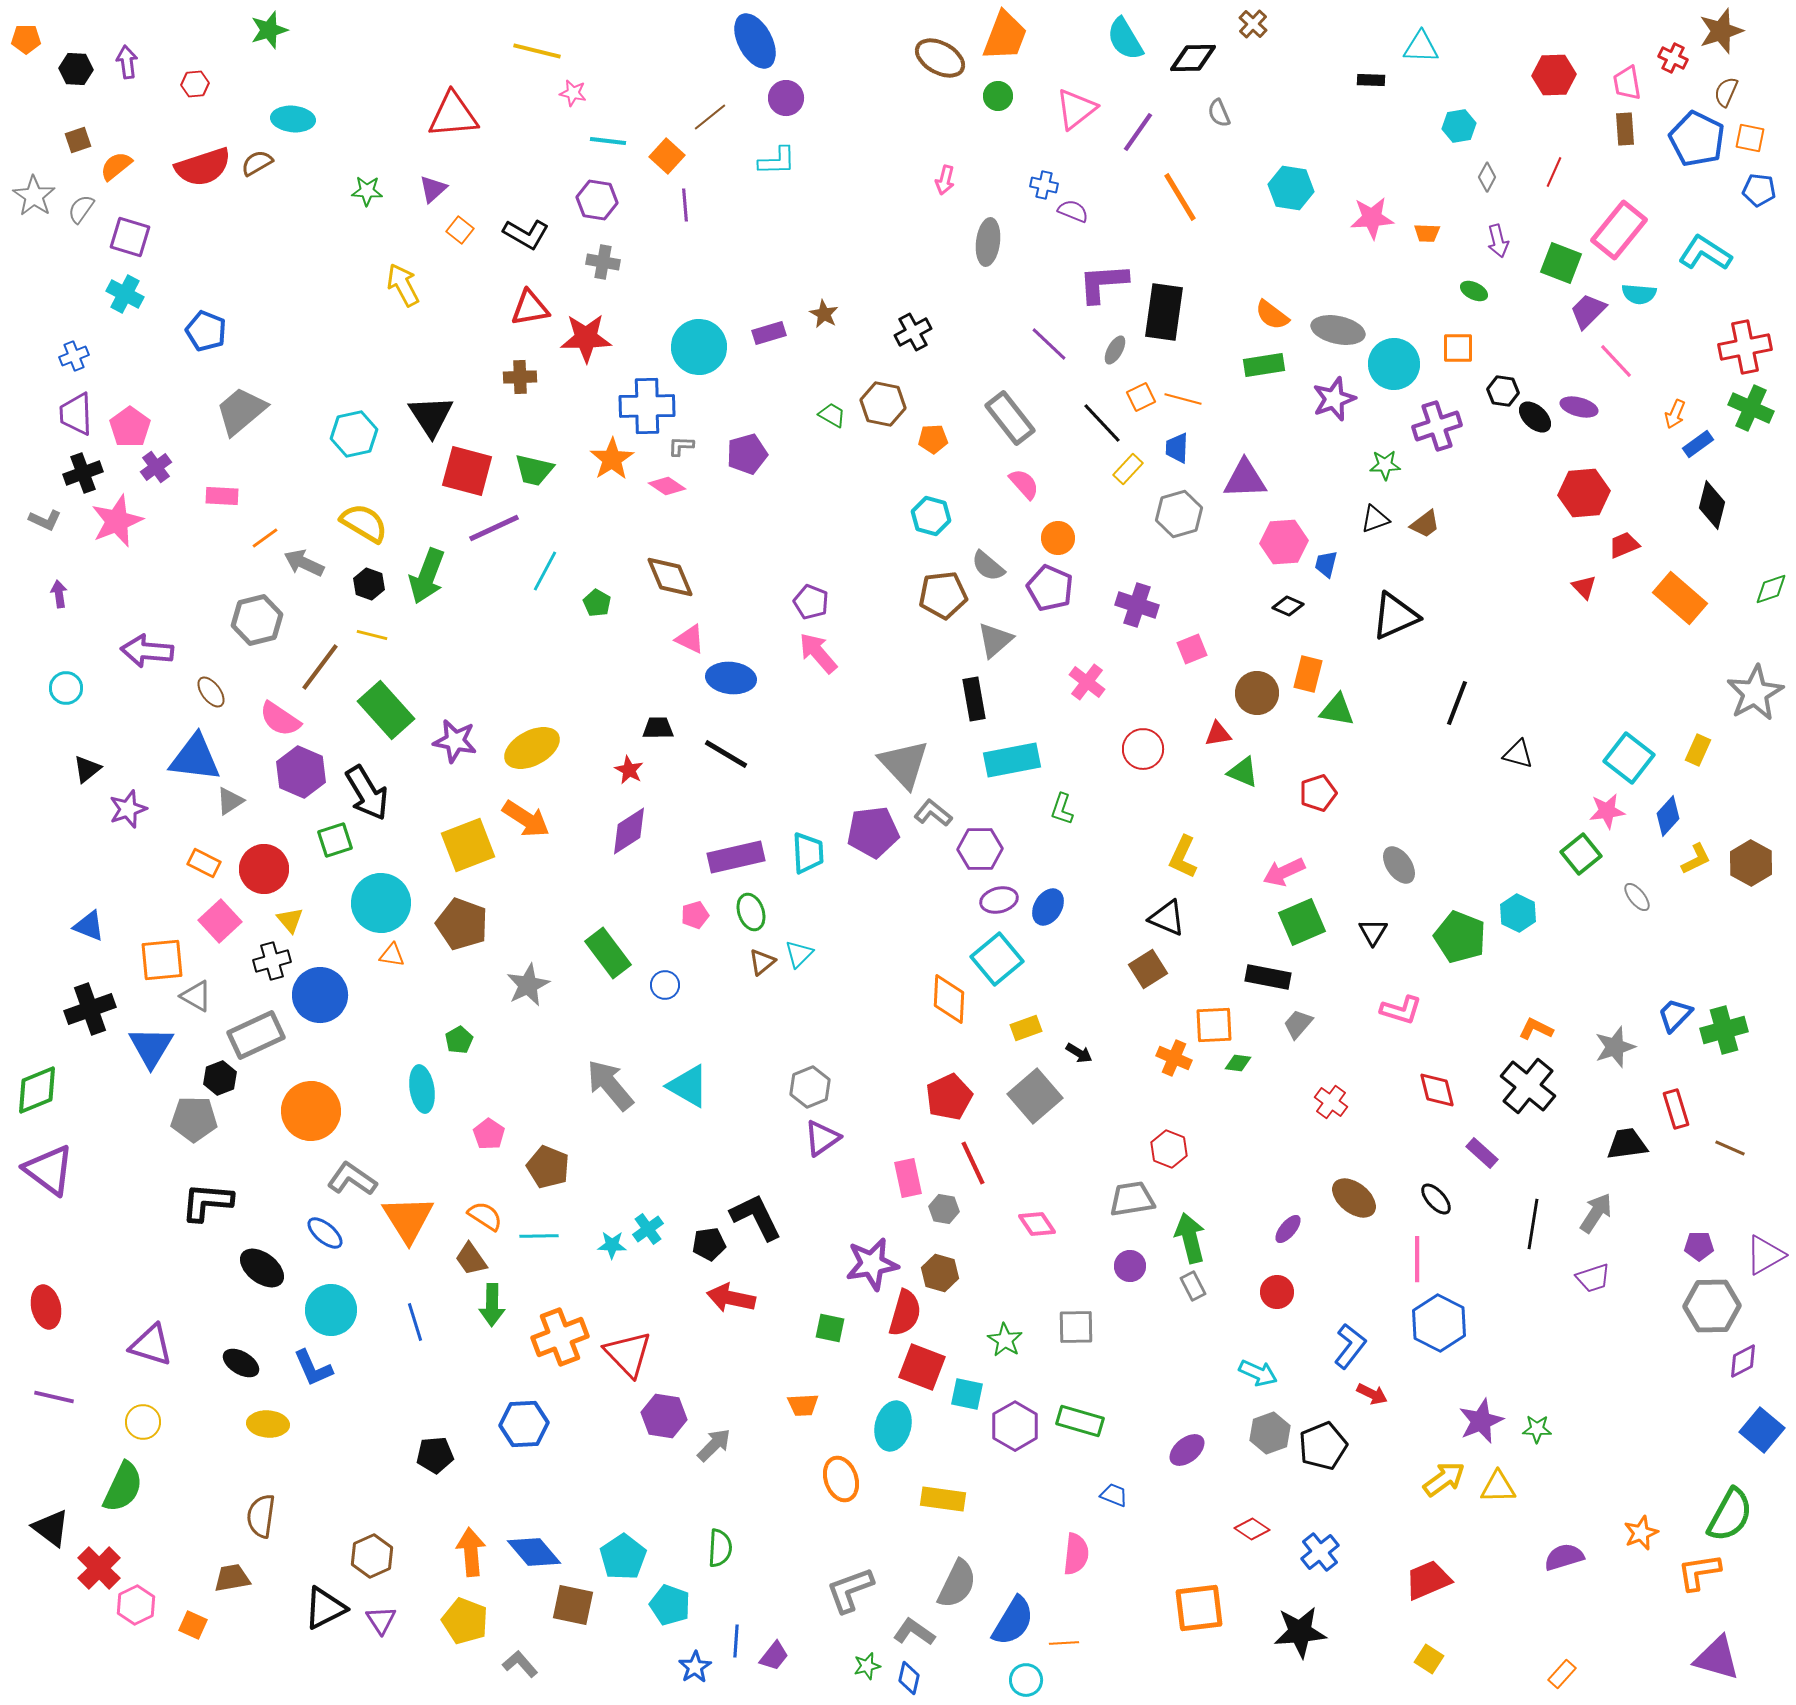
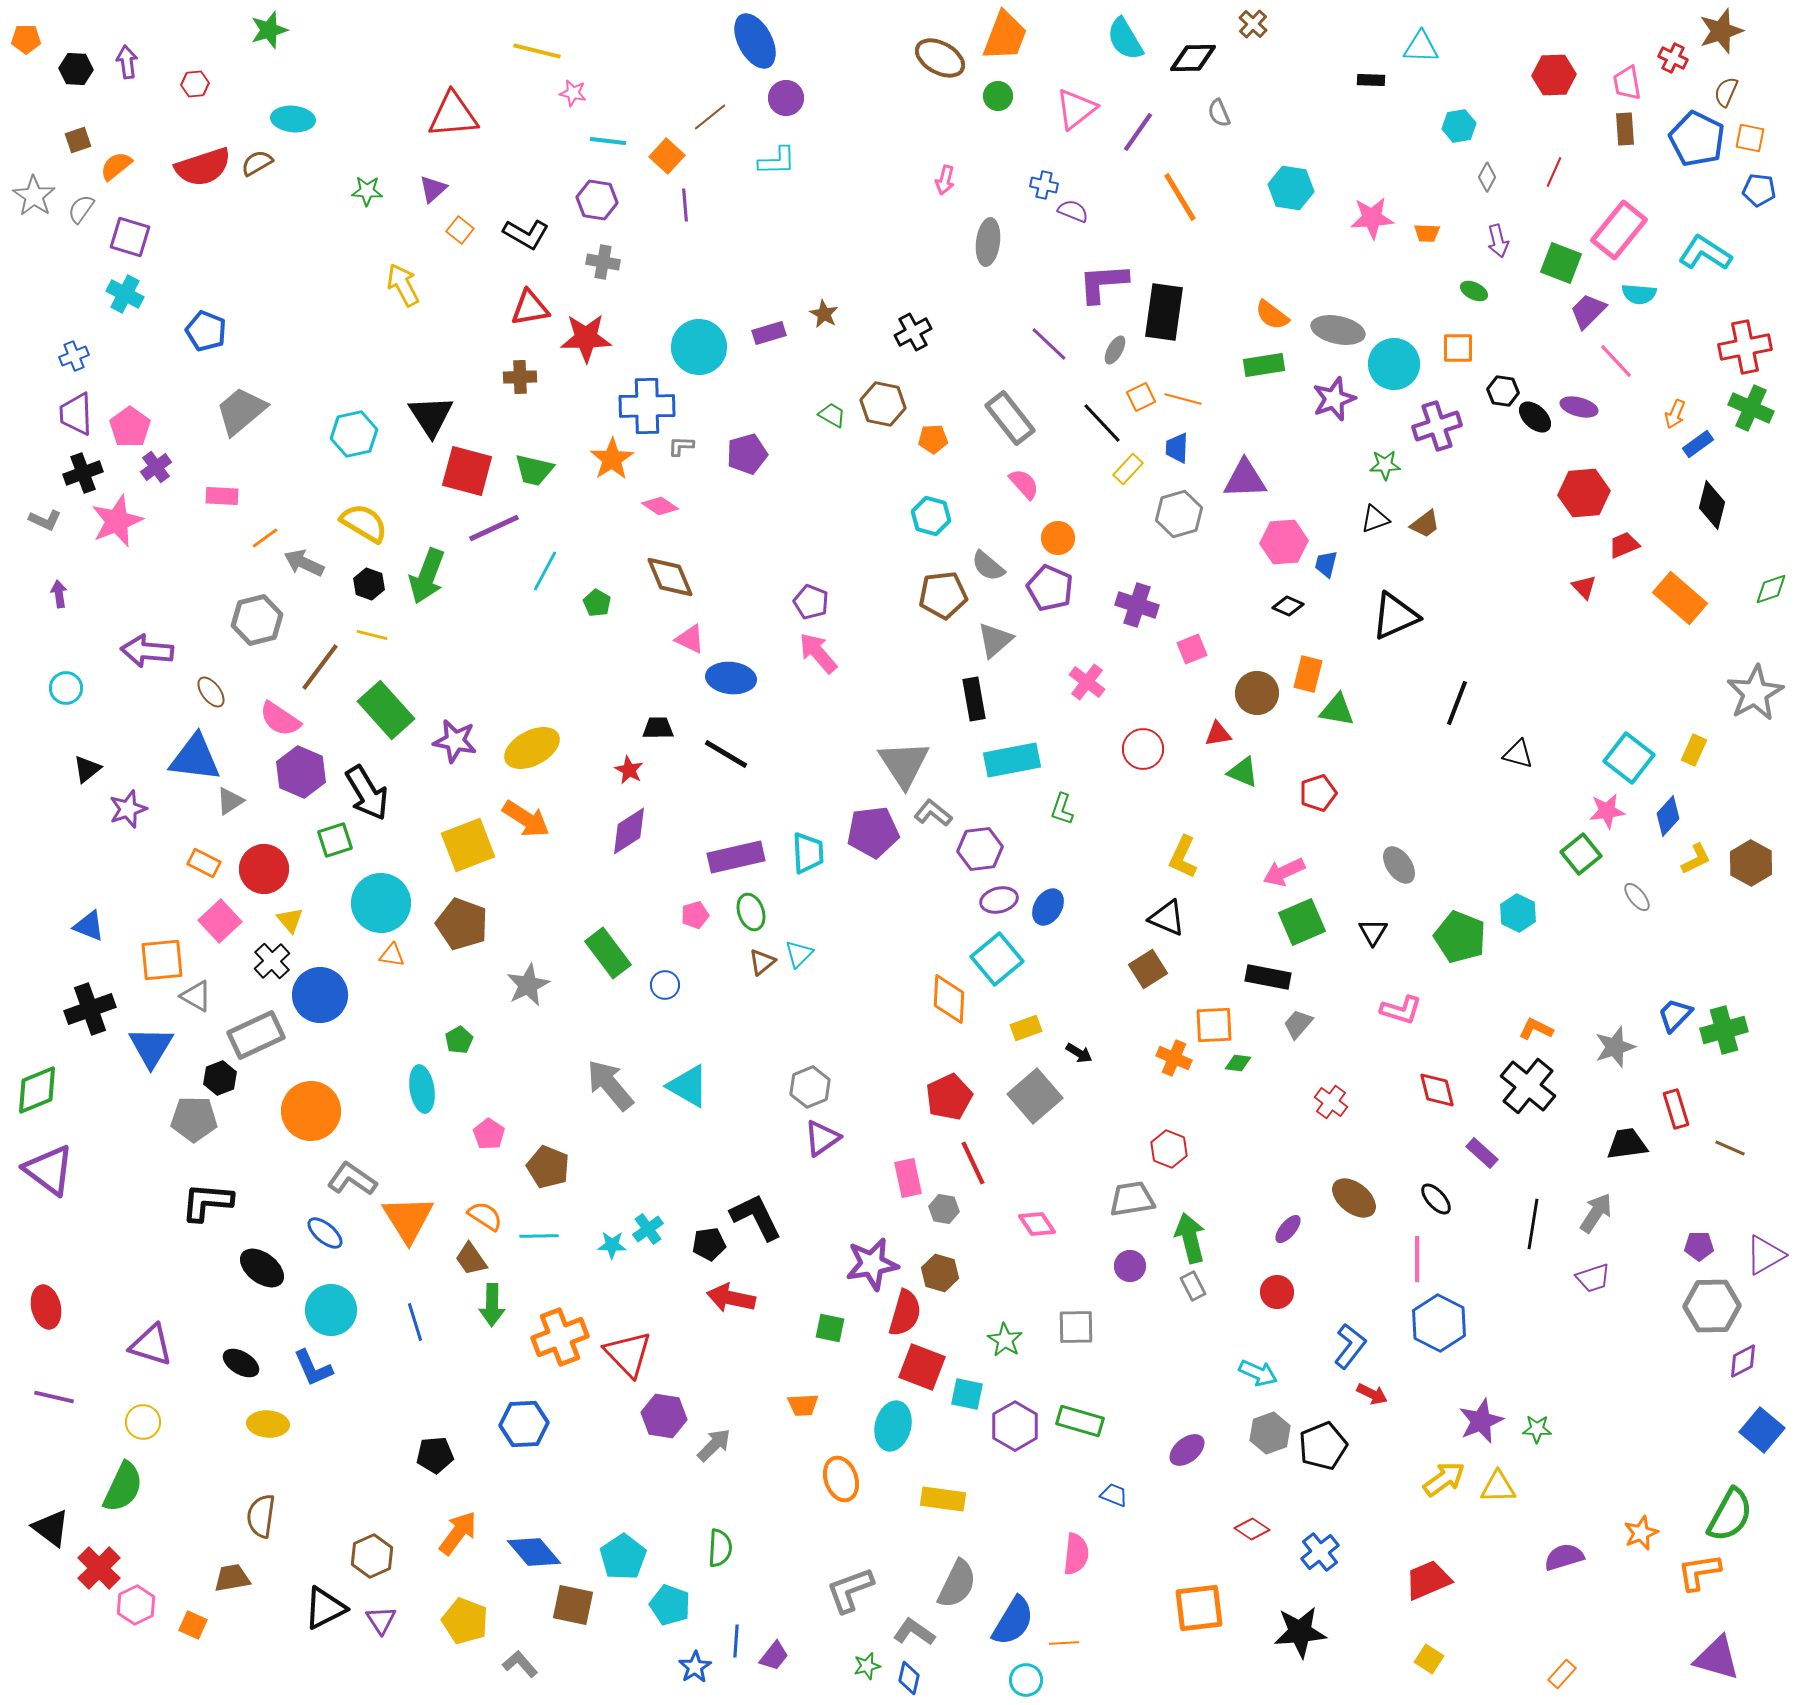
pink diamond at (667, 486): moved 7 px left, 20 px down
yellow rectangle at (1698, 750): moved 4 px left
gray triangle at (904, 764): rotated 10 degrees clockwise
purple hexagon at (980, 849): rotated 6 degrees counterclockwise
black cross at (272, 961): rotated 27 degrees counterclockwise
orange arrow at (471, 1552): moved 13 px left, 19 px up; rotated 42 degrees clockwise
